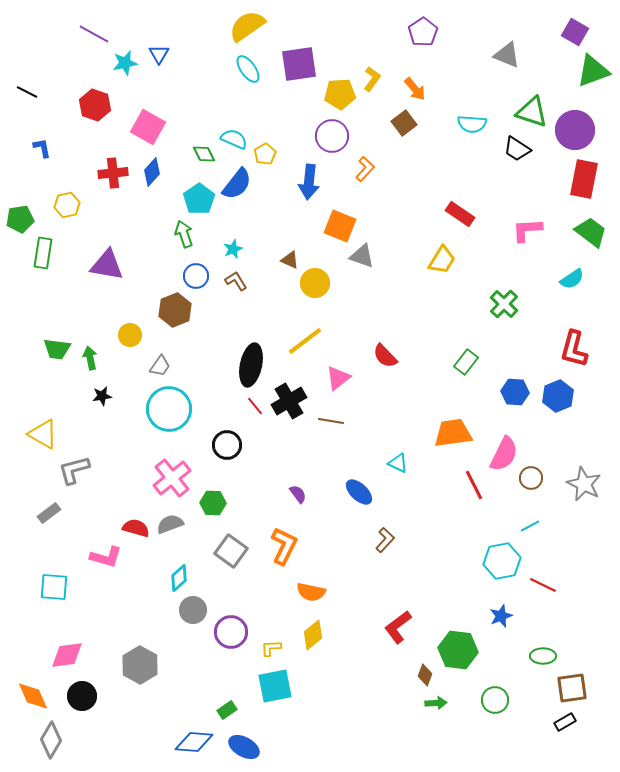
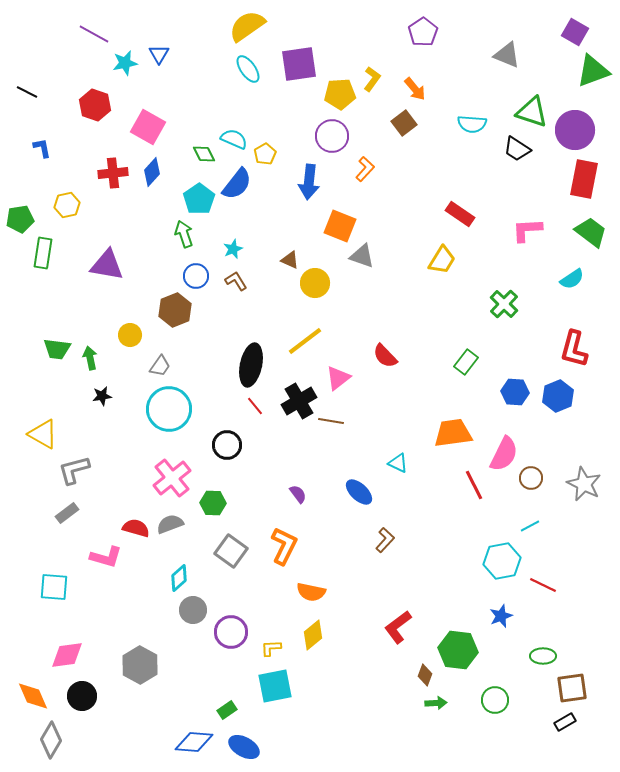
black cross at (289, 401): moved 10 px right
gray rectangle at (49, 513): moved 18 px right
